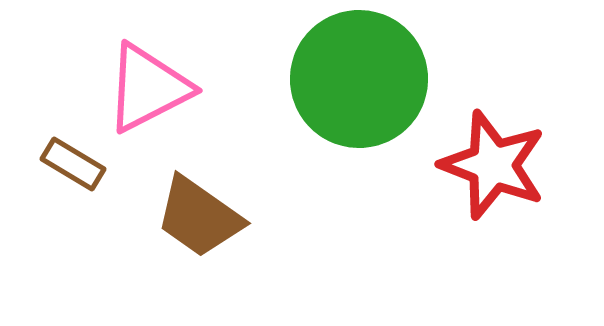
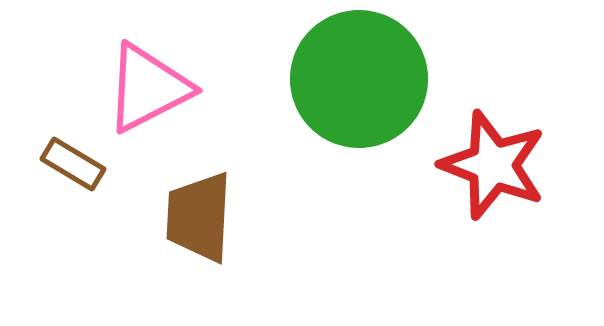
brown trapezoid: rotated 58 degrees clockwise
